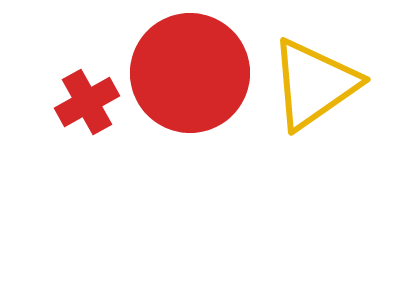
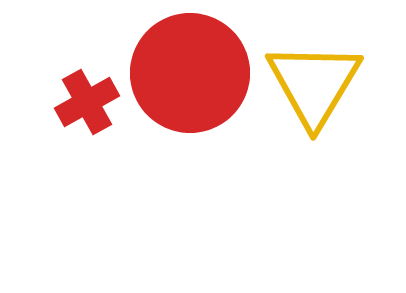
yellow triangle: rotated 24 degrees counterclockwise
